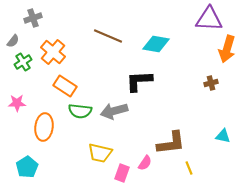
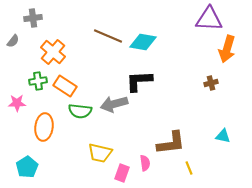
gray cross: rotated 12 degrees clockwise
cyan diamond: moved 13 px left, 2 px up
green cross: moved 15 px right, 19 px down; rotated 24 degrees clockwise
gray arrow: moved 7 px up
pink semicircle: rotated 42 degrees counterclockwise
